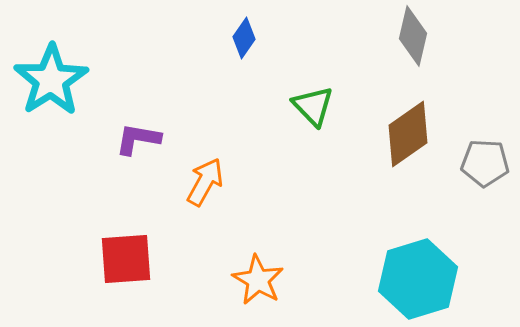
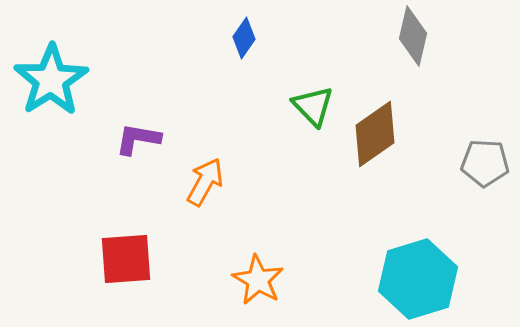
brown diamond: moved 33 px left
